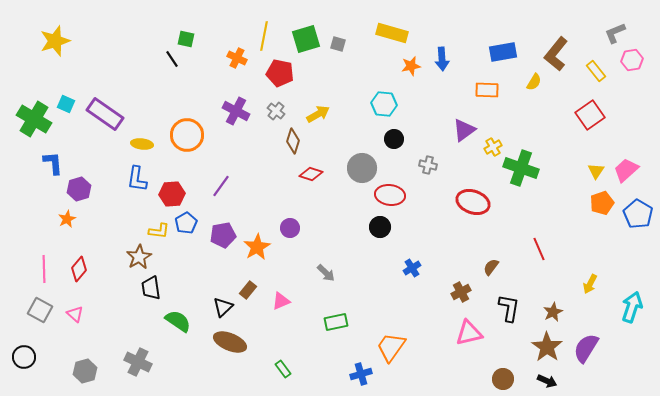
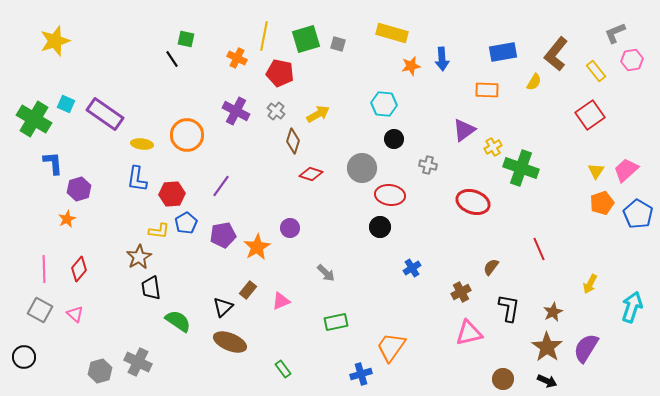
gray hexagon at (85, 371): moved 15 px right
